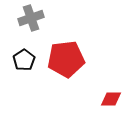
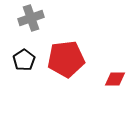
red diamond: moved 4 px right, 20 px up
